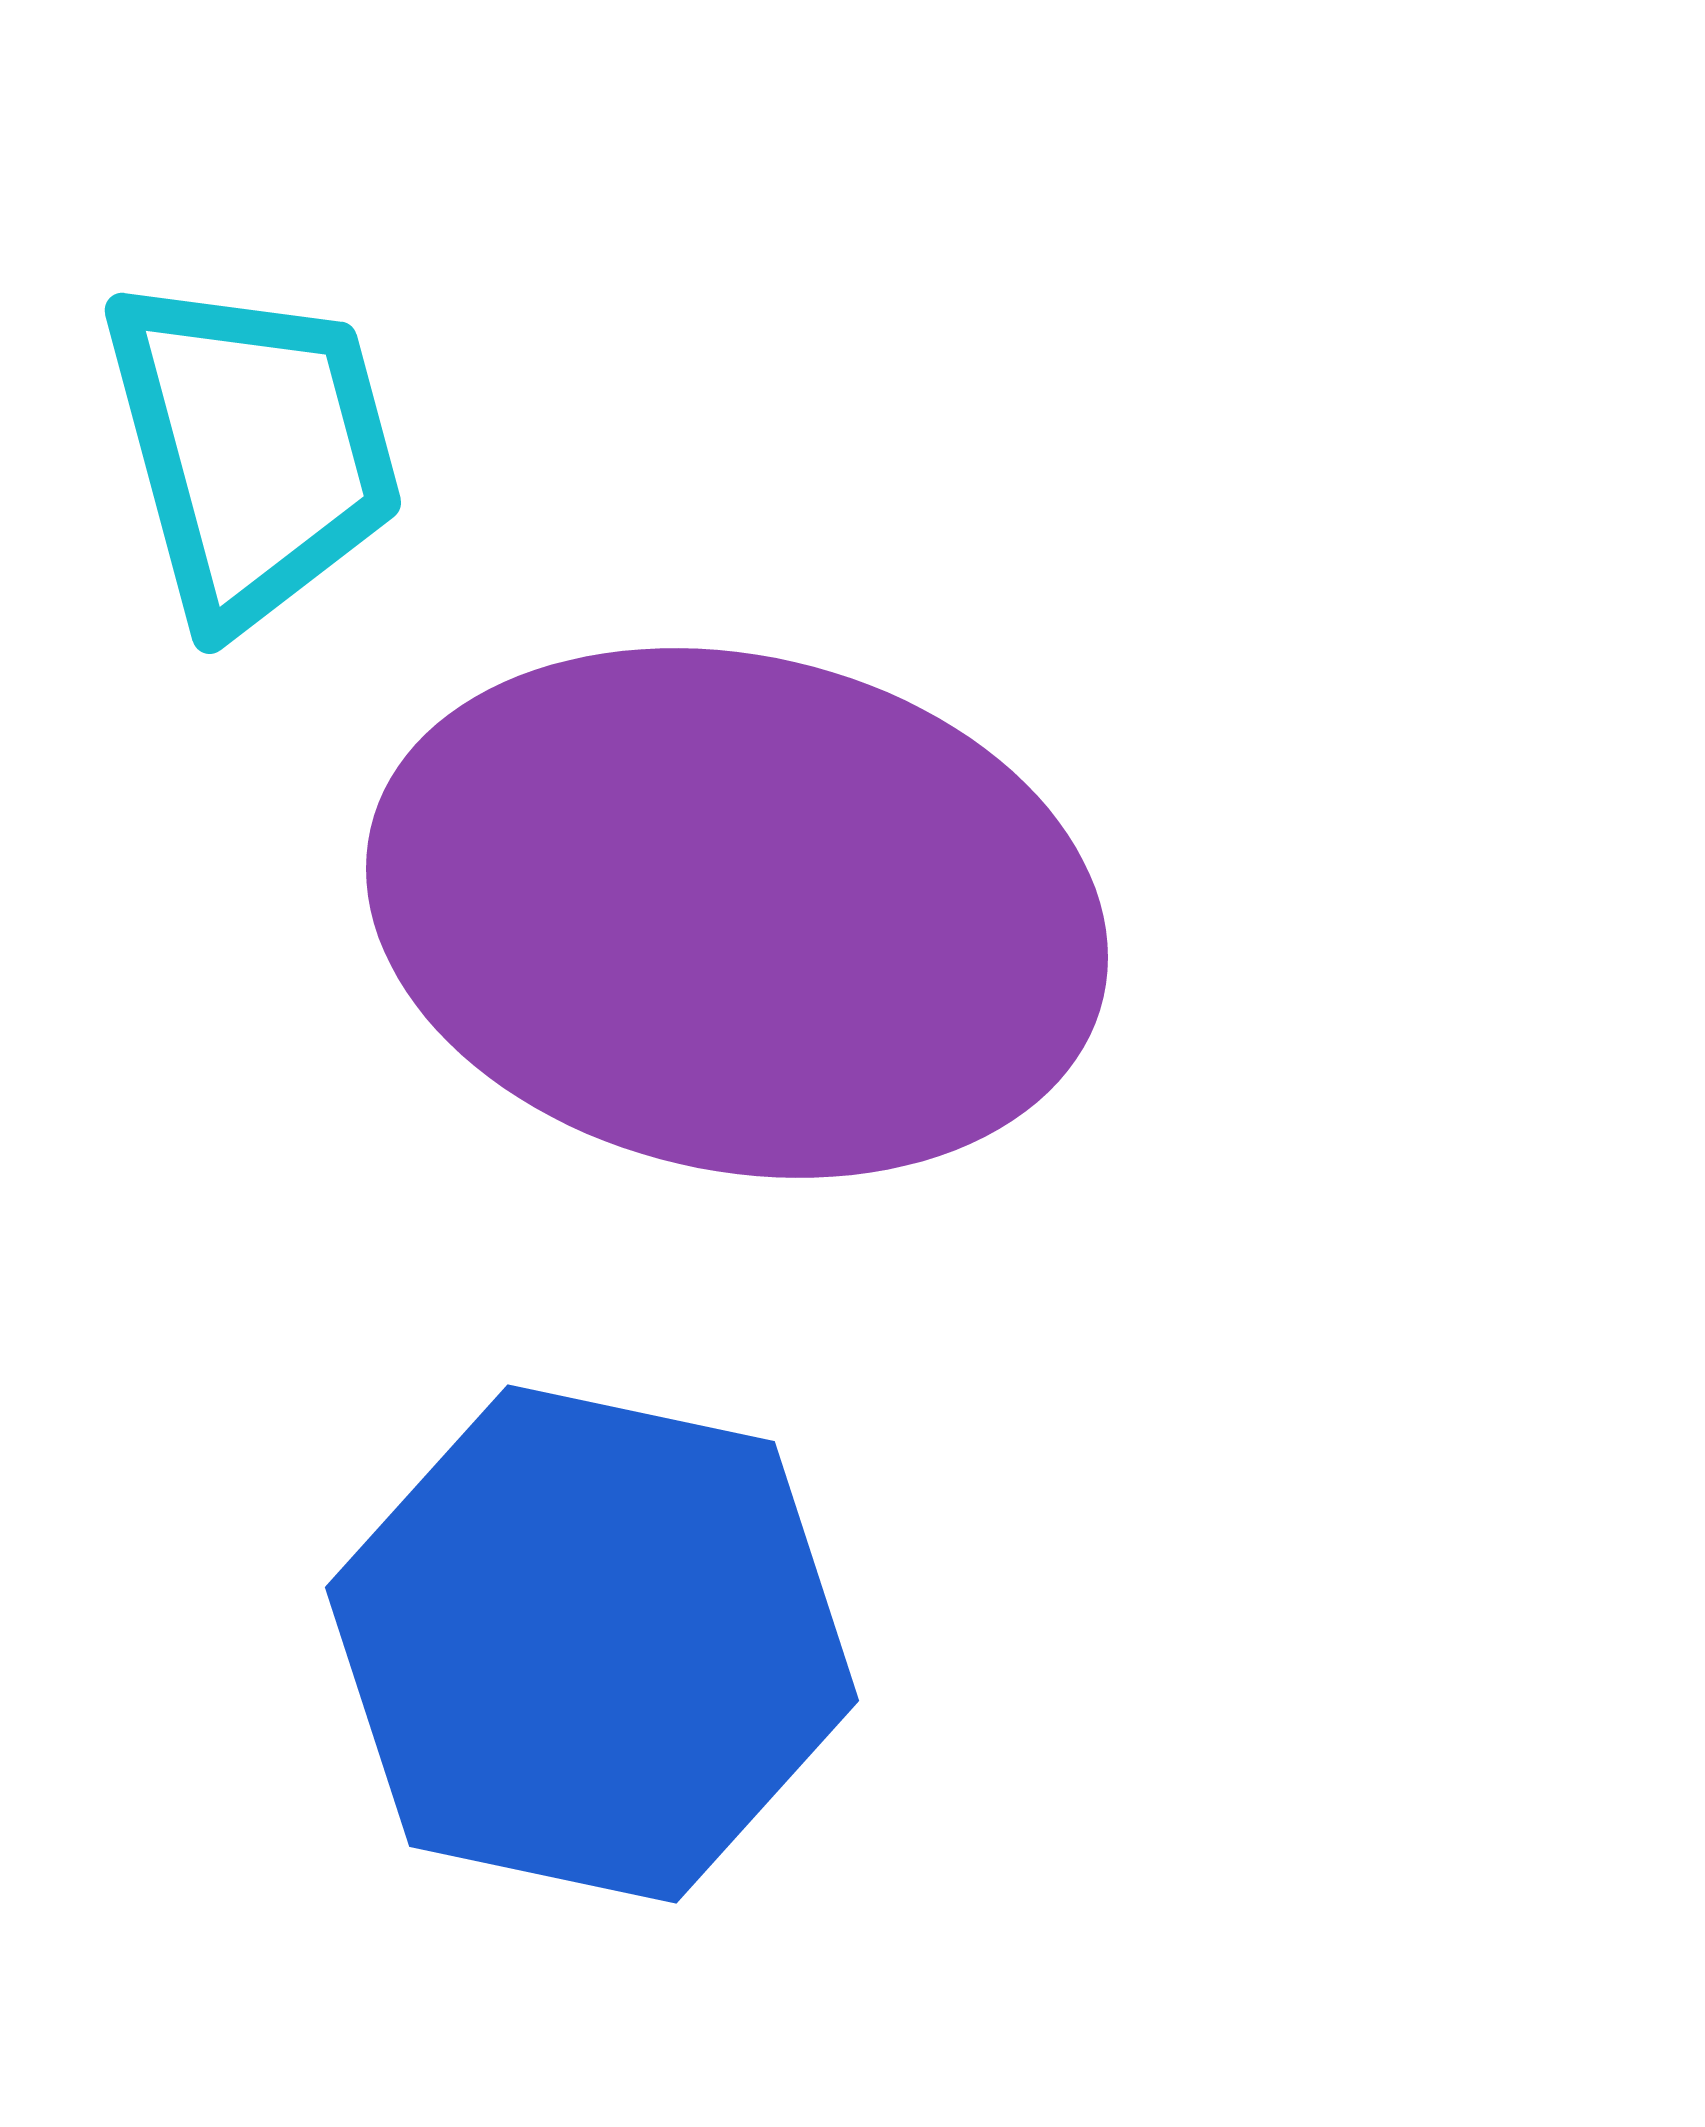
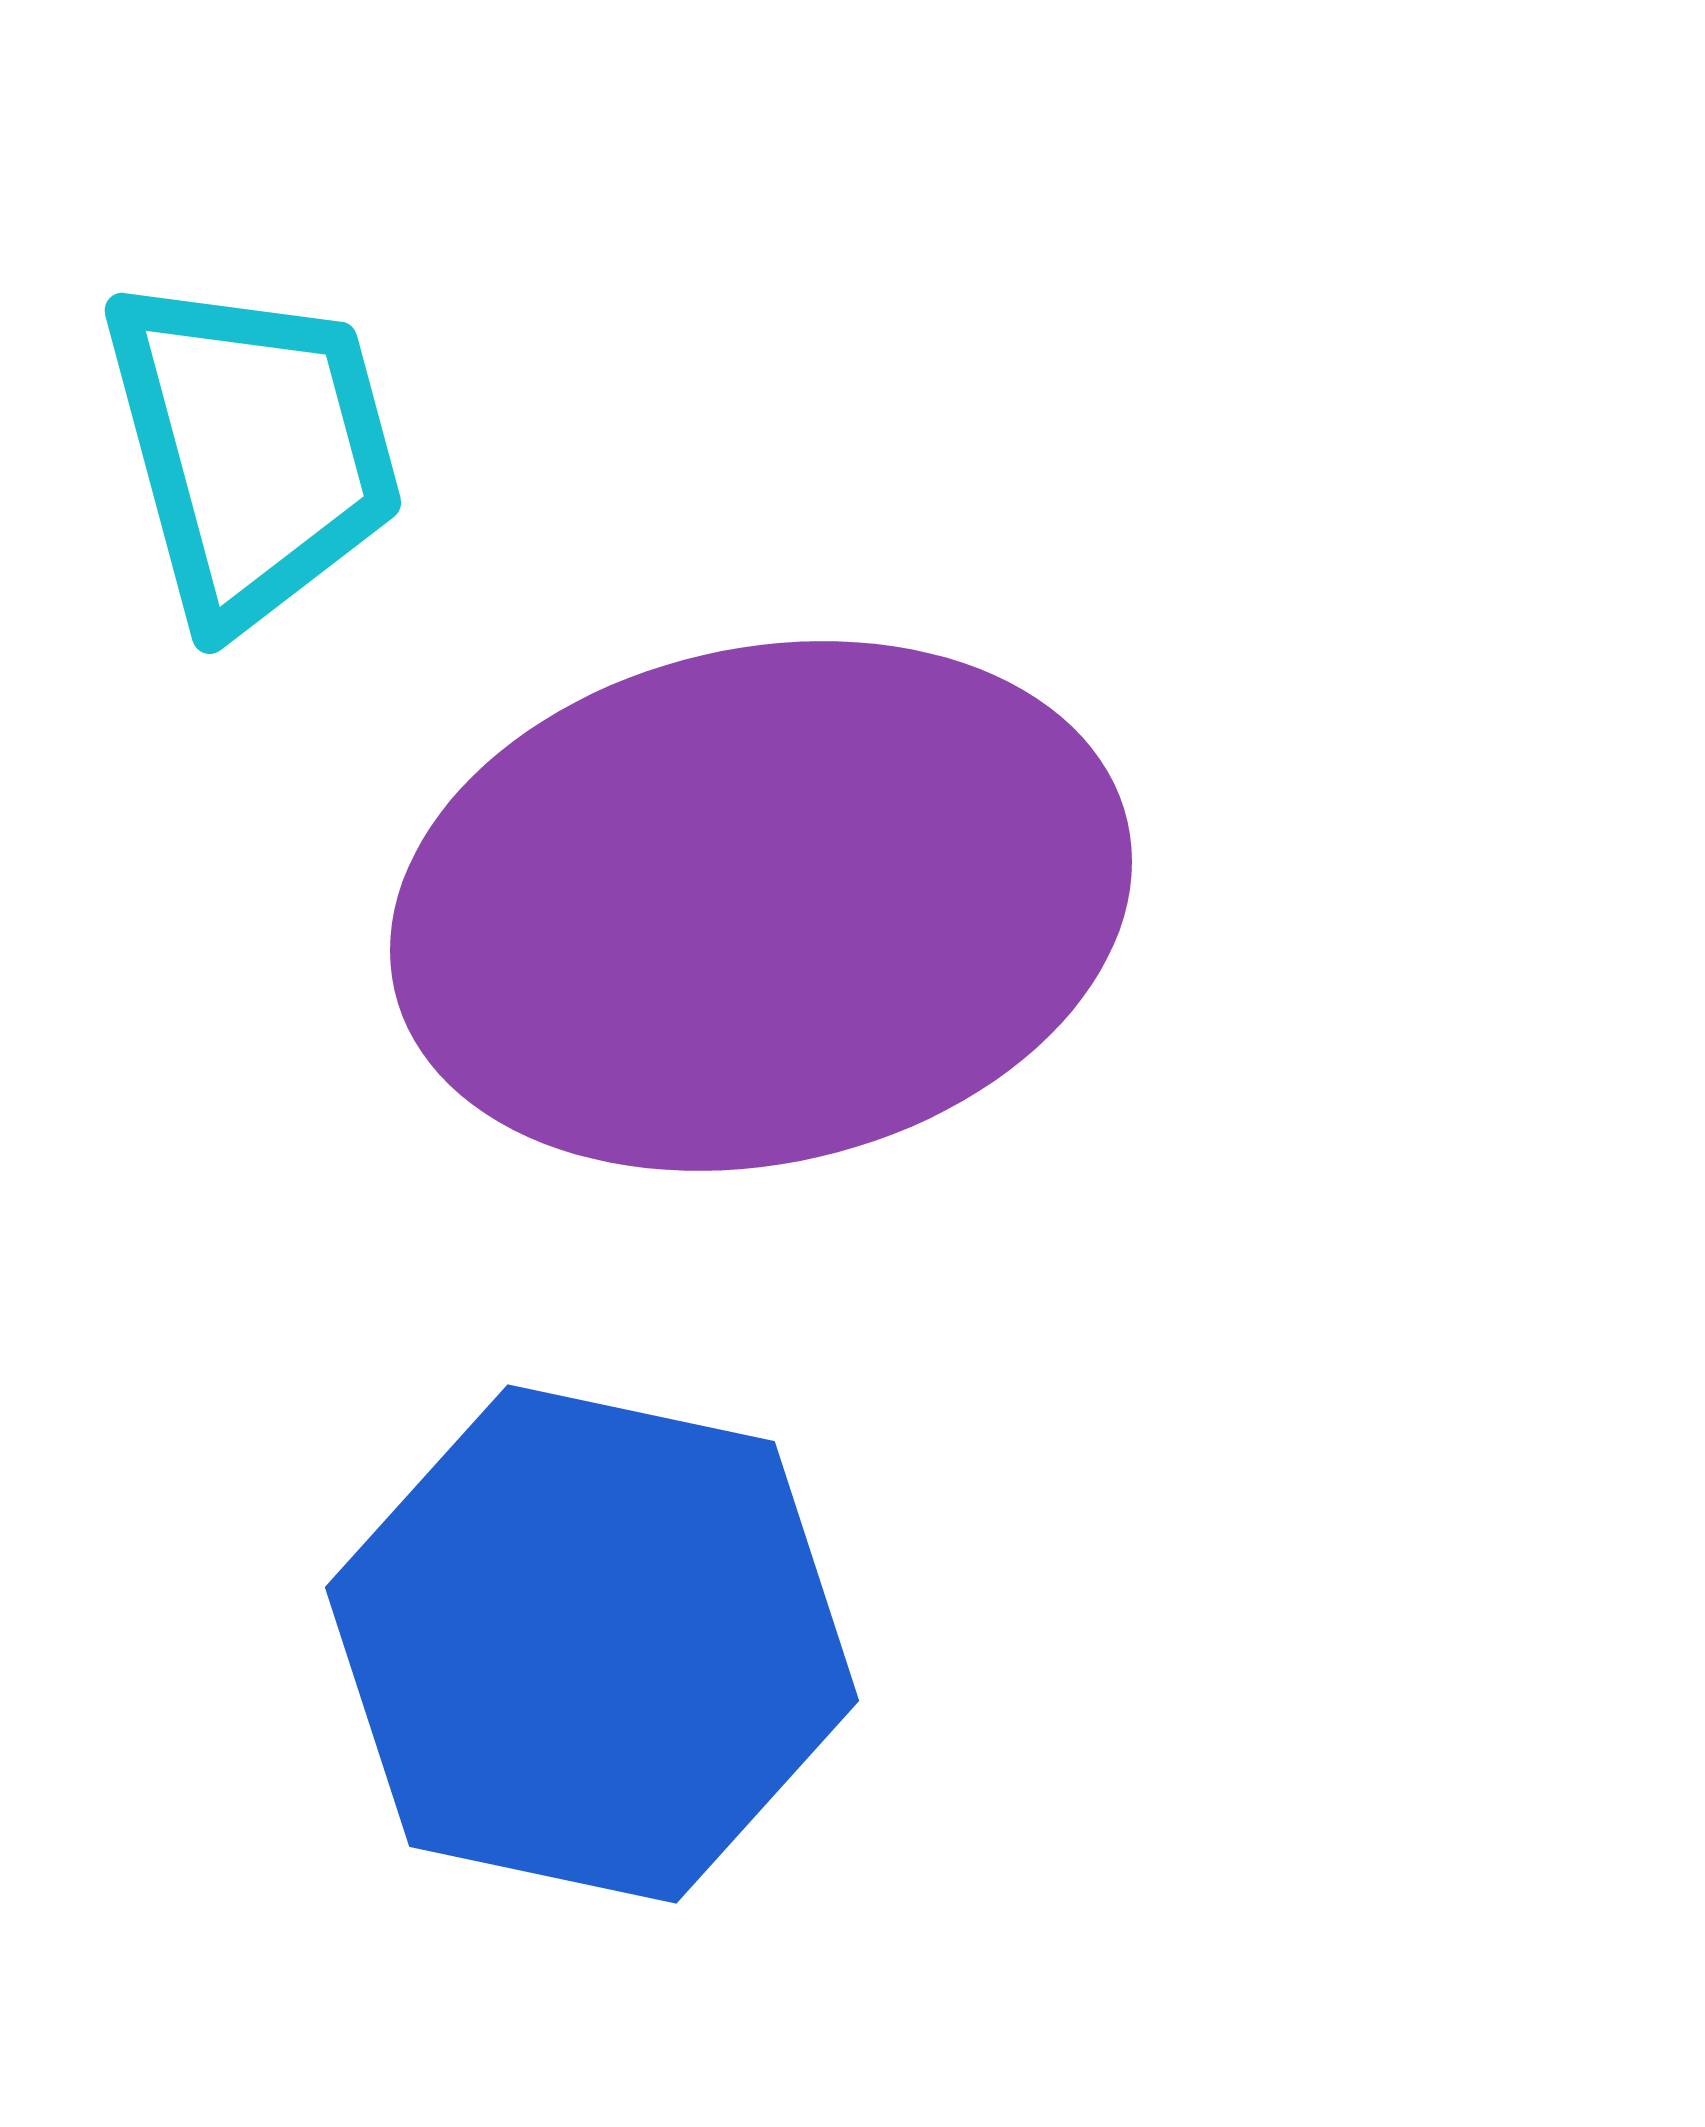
purple ellipse: moved 24 px right, 7 px up; rotated 26 degrees counterclockwise
